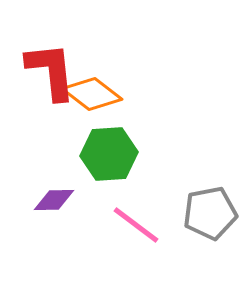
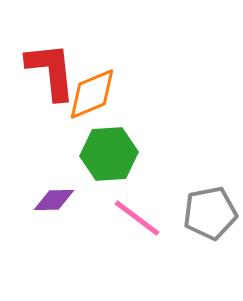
orange diamond: rotated 60 degrees counterclockwise
pink line: moved 1 px right, 7 px up
